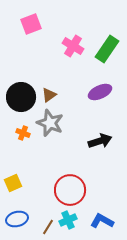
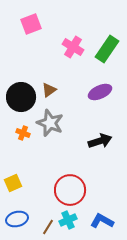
pink cross: moved 1 px down
brown triangle: moved 5 px up
